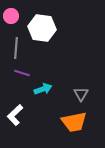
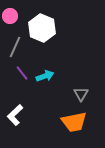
pink circle: moved 1 px left
white hexagon: rotated 16 degrees clockwise
gray line: moved 1 px left, 1 px up; rotated 20 degrees clockwise
purple line: rotated 35 degrees clockwise
cyan arrow: moved 2 px right, 13 px up
